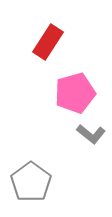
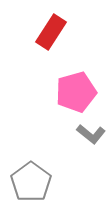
red rectangle: moved 3 px right, 10 px up
pink pentagon: moved 1 px right, 1 px up
